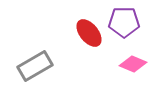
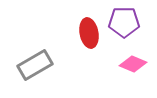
red ellipse: rotated 28 degrees clockwise
gray rectangle: moved 1 px up
